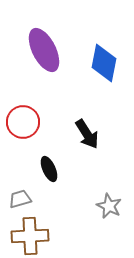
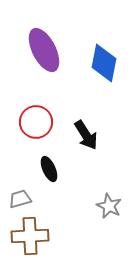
red circle: moved 13 px right
black arrow: moved 1 px left, 1 px down
